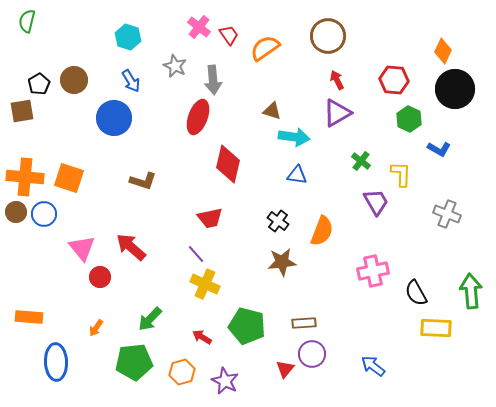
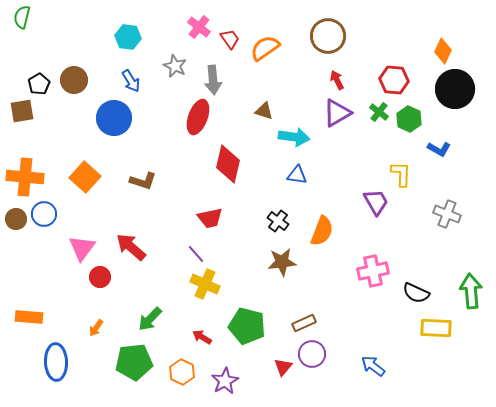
green semicircle at (27, 21): moved 5 px left, 4 px up
red trapezoid at (229, 35): moved 1 px right, 4 px down
cyan hexagon at (128, 37): rotated 10 degrees counterclockwise
brown triangle at (272, 111): moved 8 px left
green cross at (361, 161): moved 18 px right, 49 px up
orange square at (69, 178): moved 16 px right, 1 px up; rotated 24 degrees clockwise
brown circle at (16, 212): moved 7 px down
pink triangle at (82, 248): rotated 16 degrees clockwise
black semicircle at (416, 293): rotated 36 degrees counterclockwise
brown rectangle at (304, 323): rotated 20 degrees counterclockwise
red triangle at (285, 369): moved 2 px left, 2 px up
orange hexagon at (182, 372): rotated 20 degrees counterclockwise
purple star at (225, 381): rotated 16 degrees clockwise
